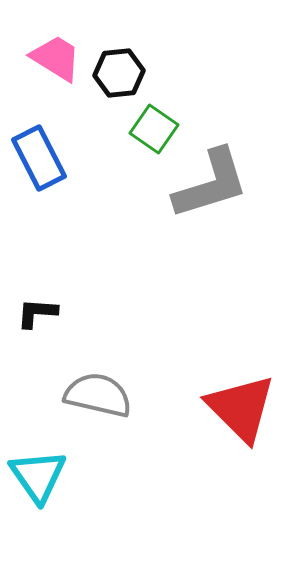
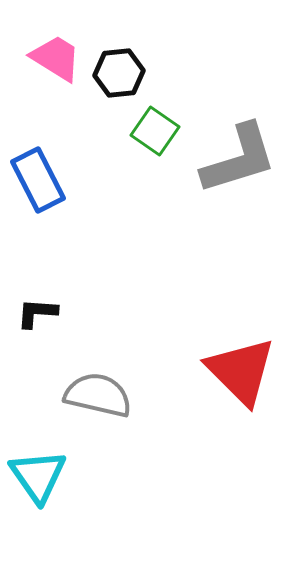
green square: moved 1 px right, 2 px down
blue rectangle: moved 1 px left, 22 px down
gray L-shape: moved 28 px right, 25 px up
red triangle: moved 37 px up
